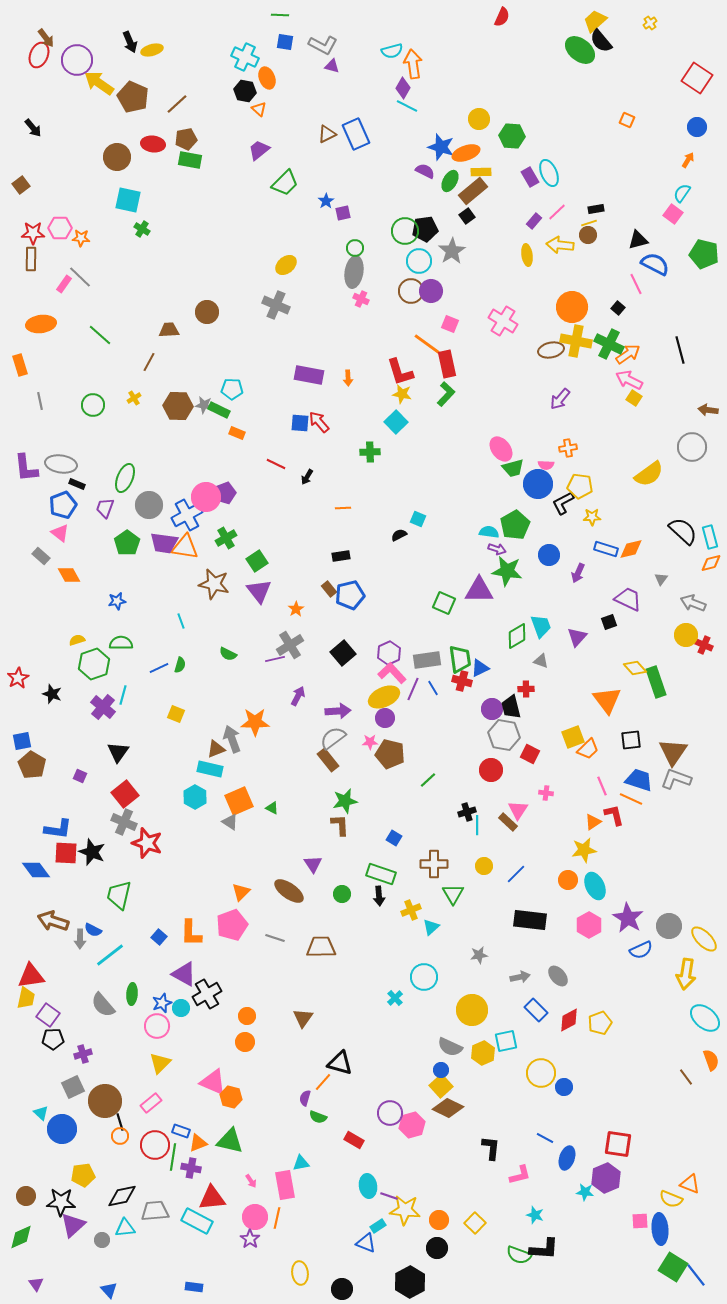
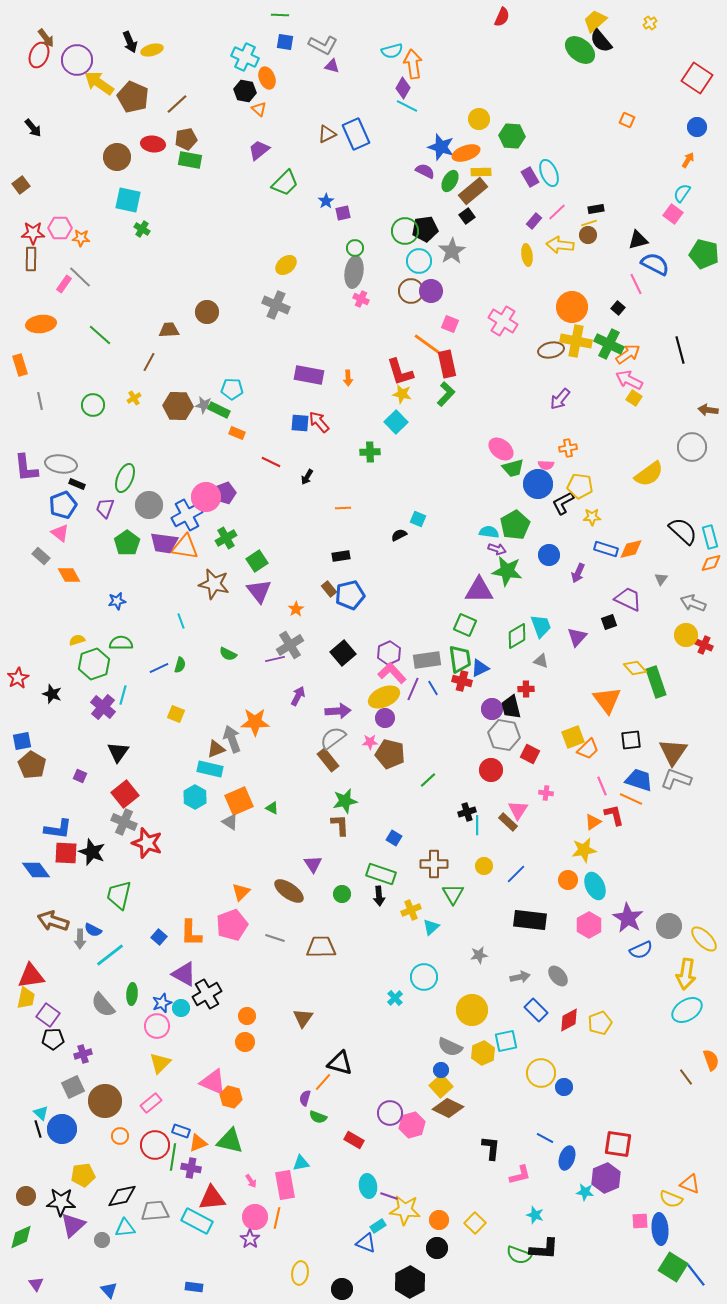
pink ellipse at (501, 449): rotated 15 degrees counterclockwise
red line at (276, 464): moved 5 px left, 2 px up
green square at (444, 603): moved 21 px right, 22 px down
cyan ellipse at (705, 1018): moved 18 px left, 8 px up; rotated 72 degrees counterclockwise
black line at (120, 1122): moved 82 px left, 7 px down
yellow ellipse at (300, 1273): rotated 15 degrees clockwise
